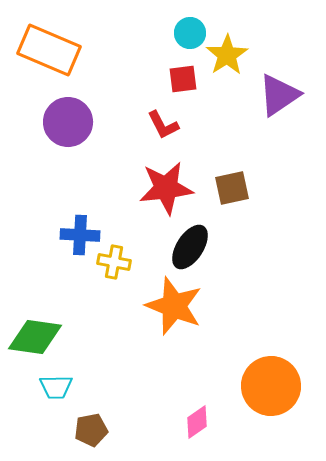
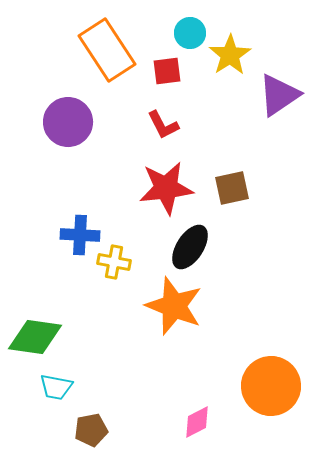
orange rectangle: moved 58 px right; rotated 34 degrees clockwise
yellow star: moved 3 px right
red square: moved 16 px left, 8 px up
cyan trapezoid: rotated 12 degrees clockwise
pink diamond: rotated 8 degrees clockwise
